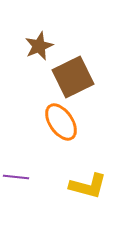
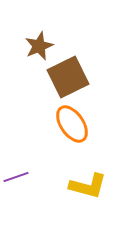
brown square: moved 5 px left
orange ellipse: moved 11 px right, 2 px down
purple line: rotated 25 degrees counterclockwise
